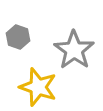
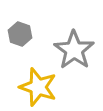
gray hexagon: moved 2 px right, 3 px up
